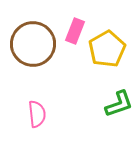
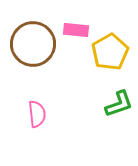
pink rectangle: moved 1 px right, 1 px up; rotated 75 degrees clockwise
yellow pentagon: moved 3 px right, 3 px down
